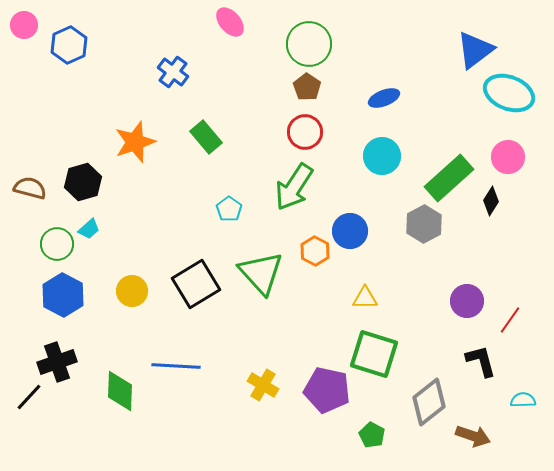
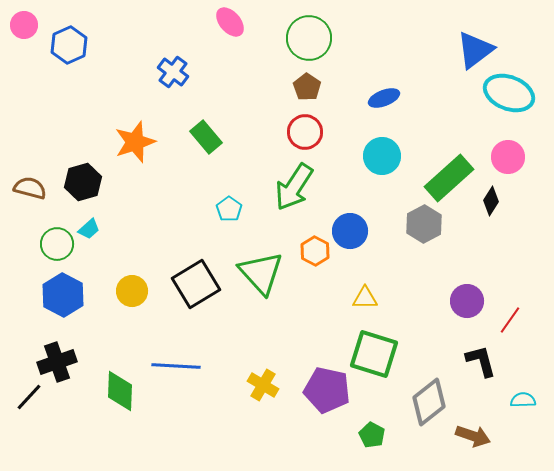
green circle at (309, 44): moved 6 px up
